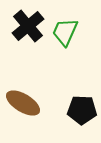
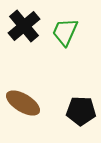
black cross: moved 4 px left
black pentagon: moved 1 px left, 1 px down
